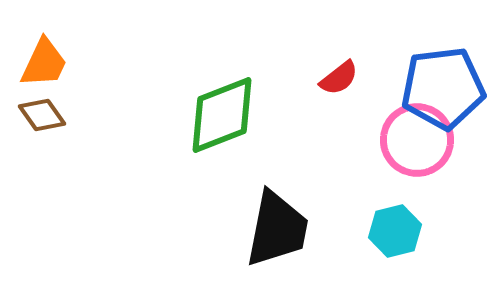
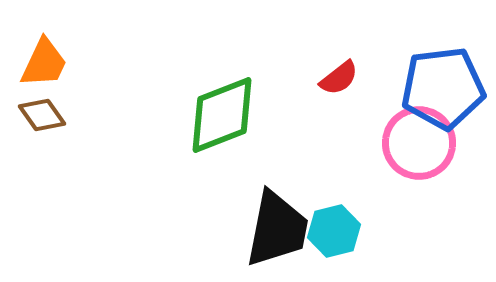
pink circle: moved 2 px right, 3 px down
cyan hexagon: moved 61 px left
